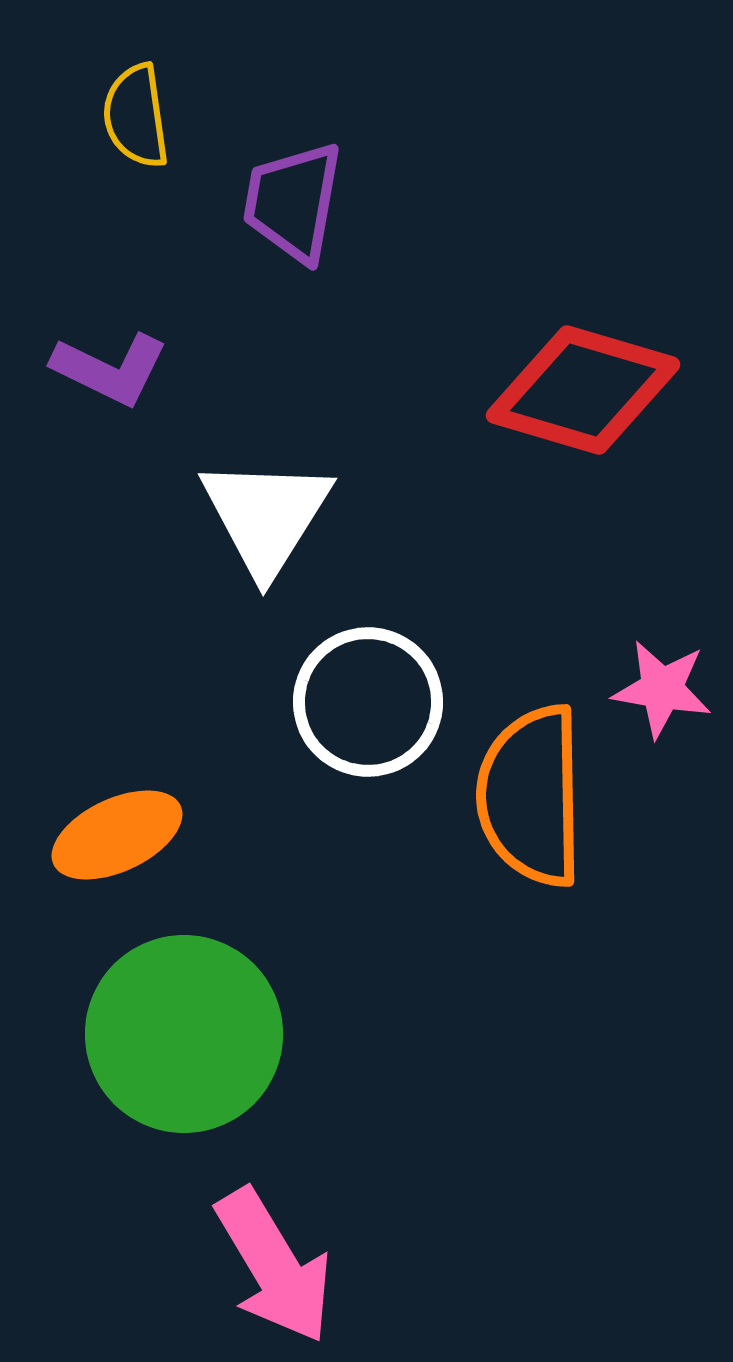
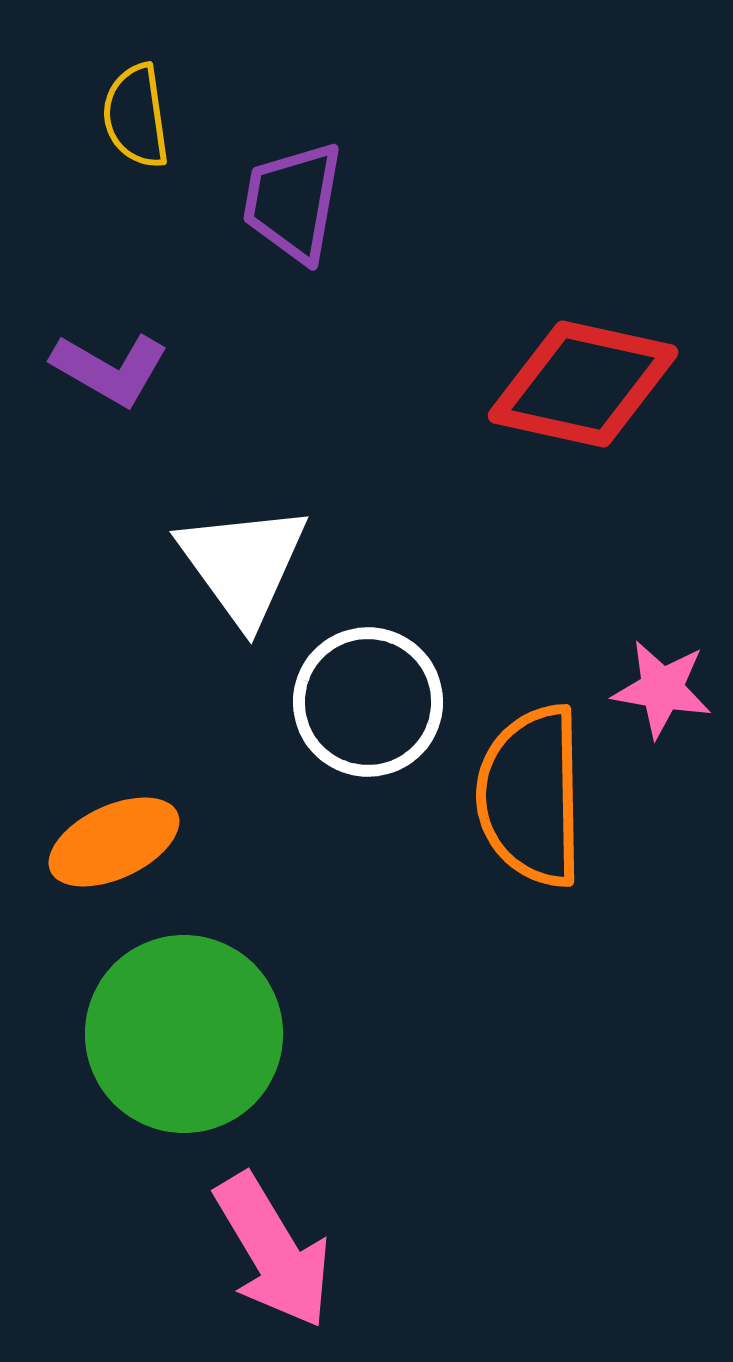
purple L-shape: rotated 4 degrees clockwise
red diamond: moved 6 px up; rotated 4 degrees counterclockwise
white triangle: moved 23 px left, 48 px down; rotated 8 degrees counterclockwise
orange ellipse: moved 3 px left, 7 px down
pink arrow: moved 1 px left, 15 px up
